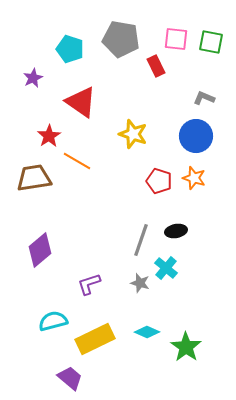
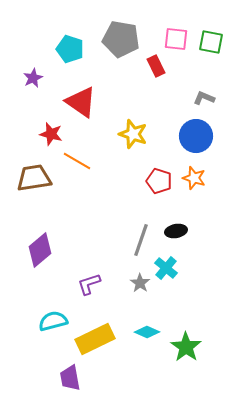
red star: moved 2 px right, 2 px up; rotated 25 degrees counterclockwise
gray star: rotated 18 degrees clockwise
purple trapezoid: rotated 140 degrees counterclockwise
